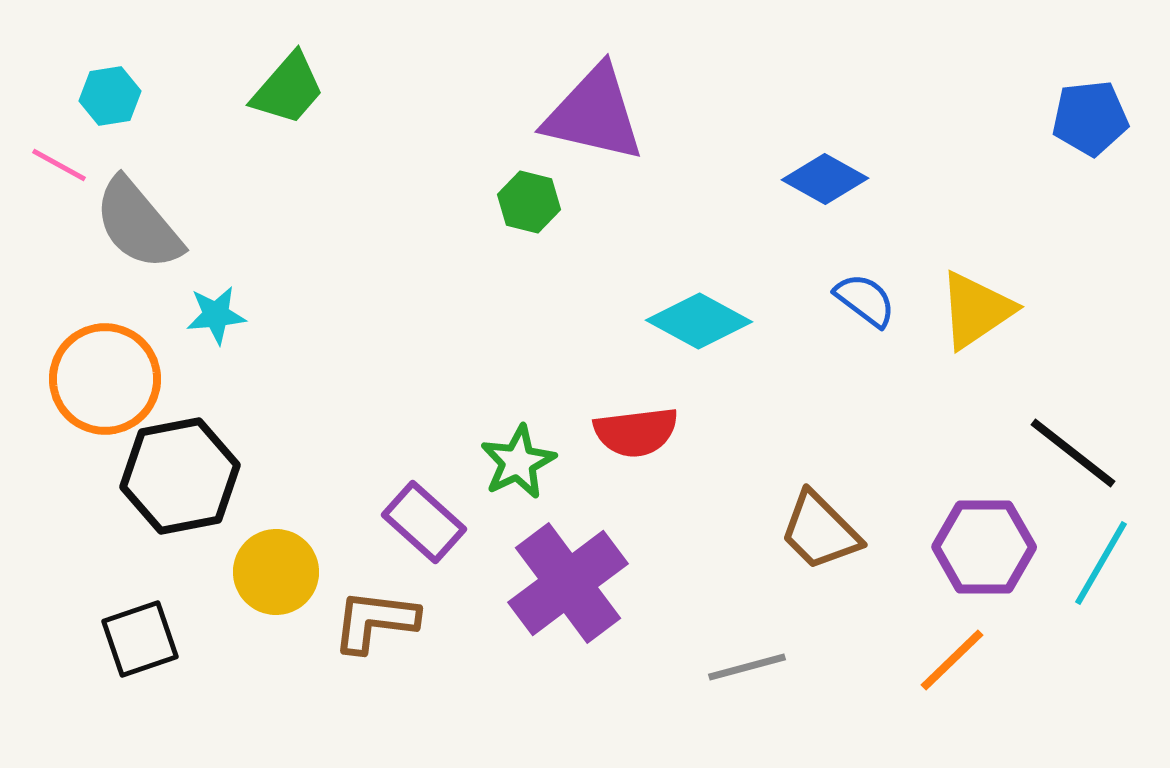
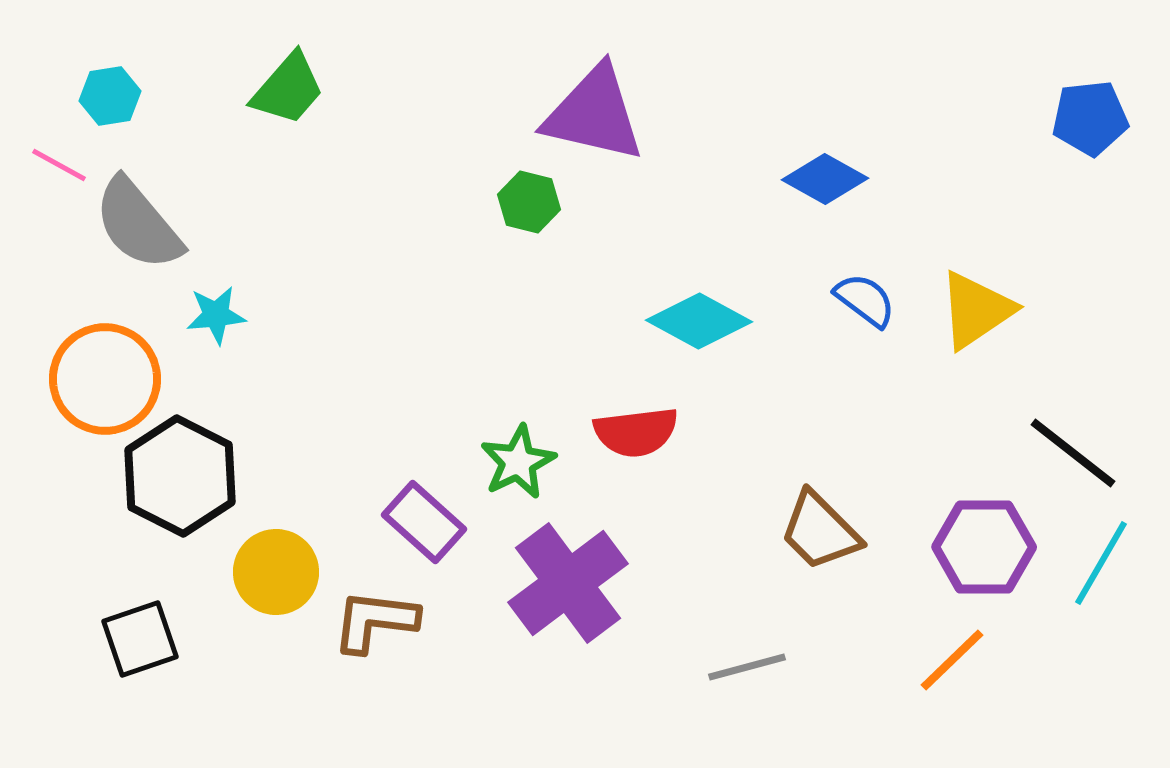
black hexagon: rotated 22 degrees counterclockwise
